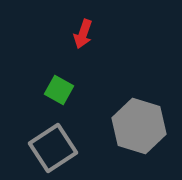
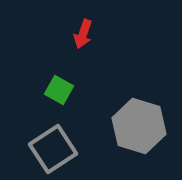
gray square: moved 1 px down
